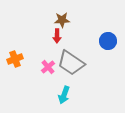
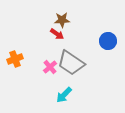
red arrow: moved 2 px up; rotated 56 degrees counterclockwise
pink cross: moved 2 px right
cyan arrow: rotated 24 degrees clockwise
